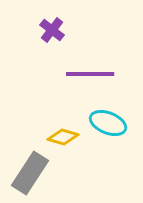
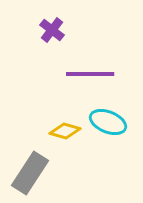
cyan ellipse: moved 1 px up
yellow diamond: moved 2 px right, 6 px up
